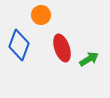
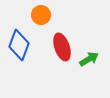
red ellipse: moved 1 px up
